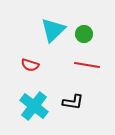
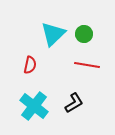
cyan triangle: moved 4 px down
red semicircle: rotated 96 degrees counterclockwise
black L-shape: moved 1 px right, 1 px down; rotated 40 degrees counterclockwise
